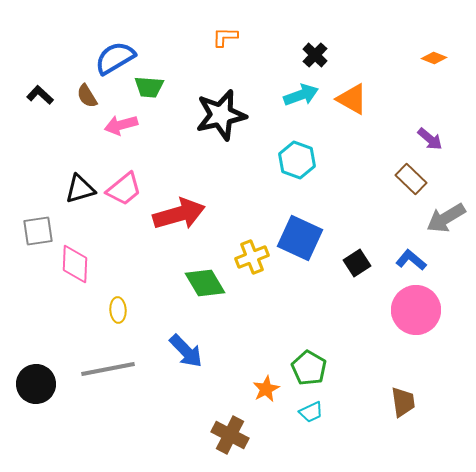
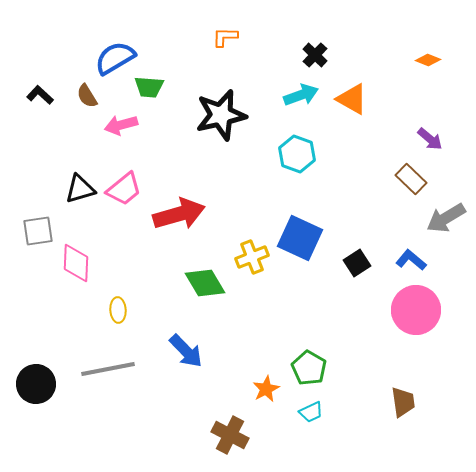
orange diamond: moved 6 px left, 2 px down
cyan hexagon: moved 6 px up
pink diamond: moved 1 px right, 1 px up
